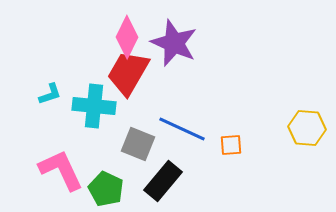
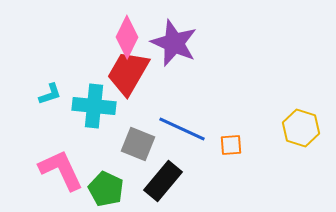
yellow hexagon: moved 6 px left; rotated 12 degrees clockwise
